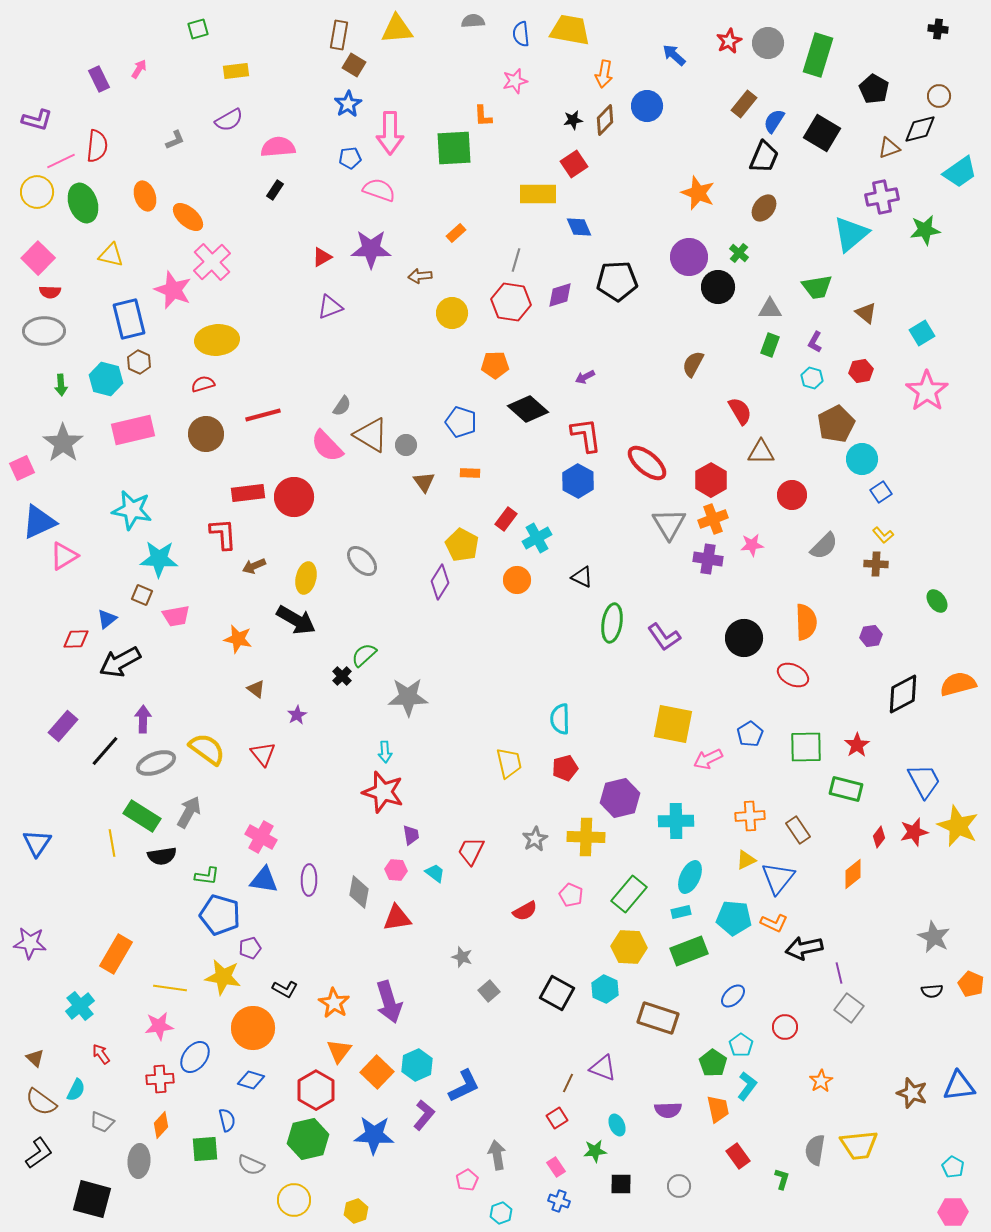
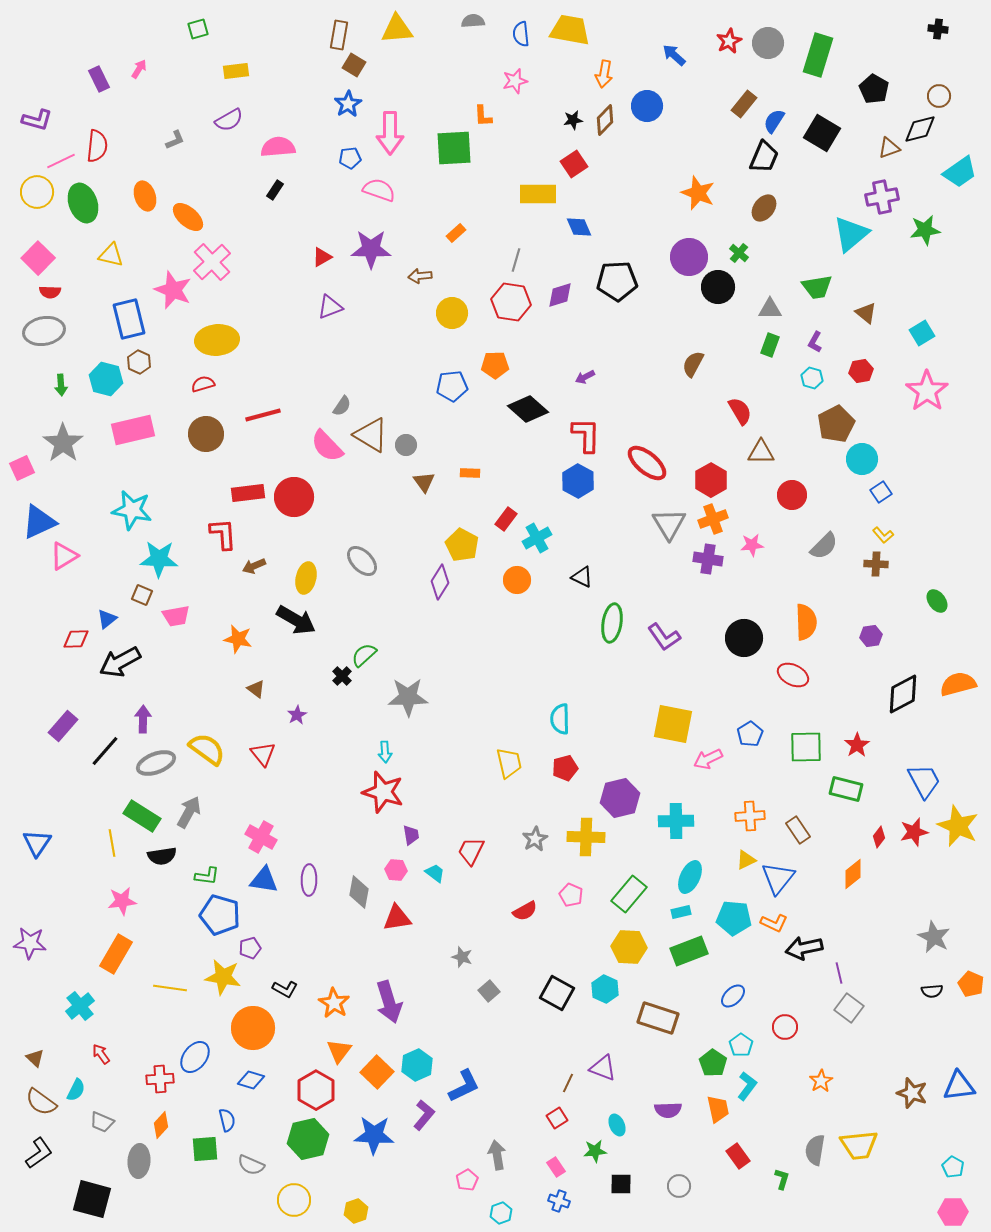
gray ellipse at (44, 331): rotated 9 degrees counterclockwise
blue pentagon at (461, 422): moved 9 px left, 36 px up; rotated 24 degrees counterclockwise
red L-shape at (586, 435): rotated 9 degrees clockwise
pink star at (159, 1026): moved 37 px left, 125 px up
